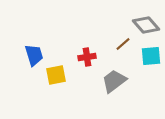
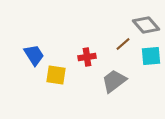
blue trapezoid: rotated 15 degrees counterclockwise
yellow square: rotated 20 degrees clockwise
